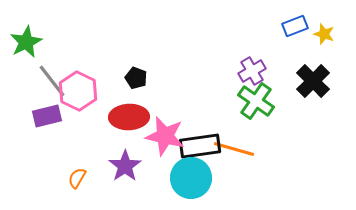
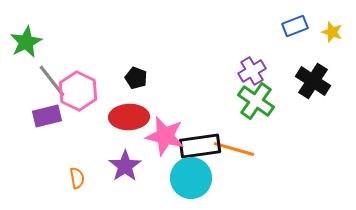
yellow star: moved 8 px right, 2 px up
black cross: rotated 12 degrees counterclockwise
orange semicircle: rotated 140 degrees clockwise
